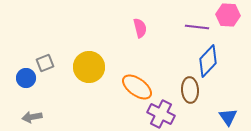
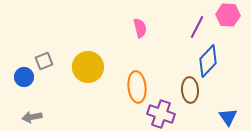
purple line: rotated 70 degrees counterclockwise
gray square: moved 1 px left, 2 px up
yellow circle: moved 1 px left
blue circle: moved 2 px left, 1 px up
orange ellipse: rotated 48 degrees clockwise
purple cross: rotated 8 degrees counterclockwise
